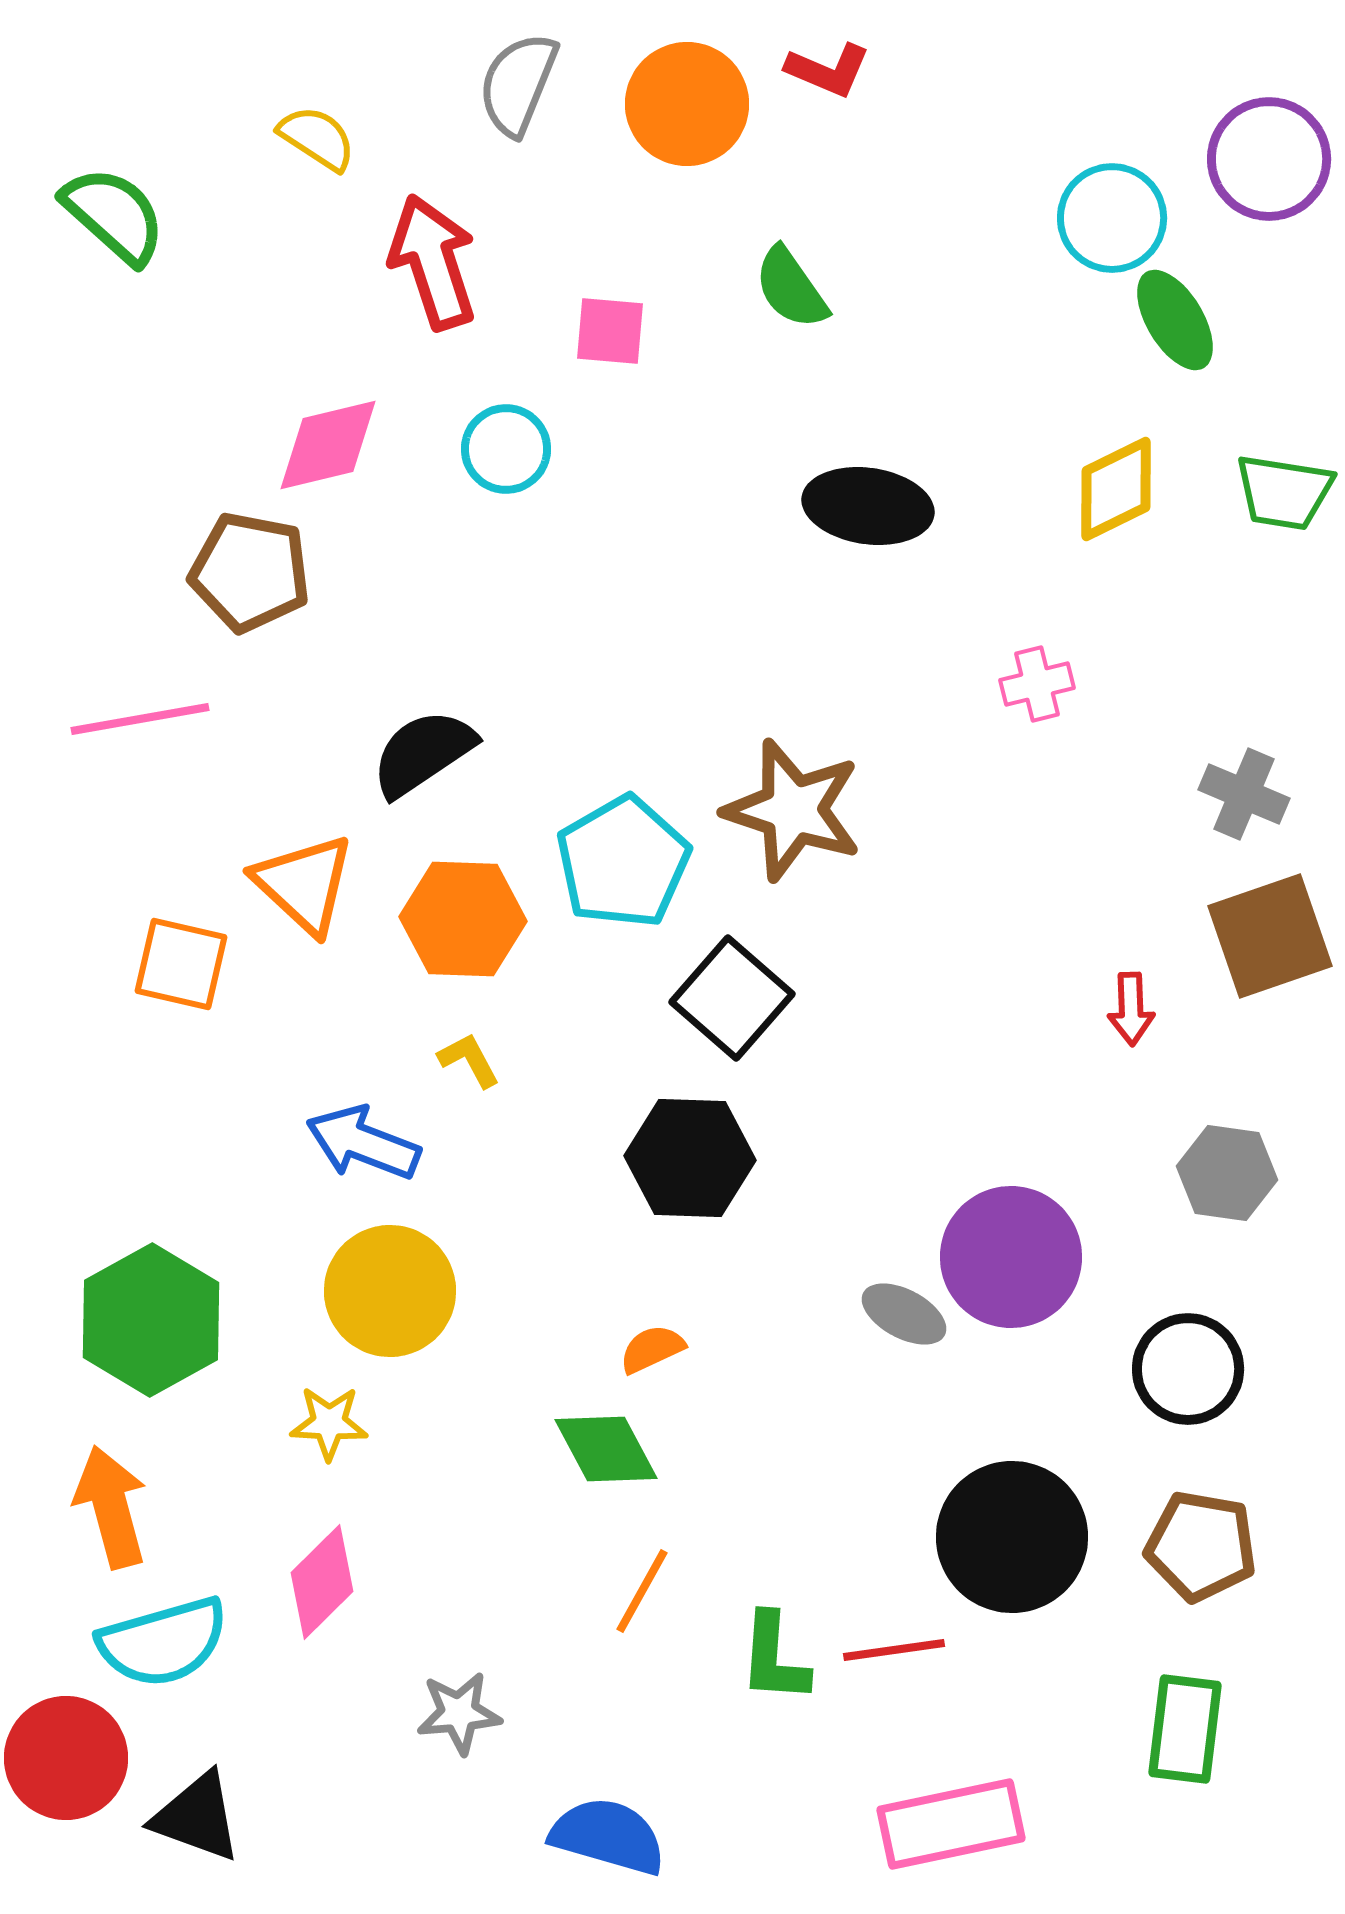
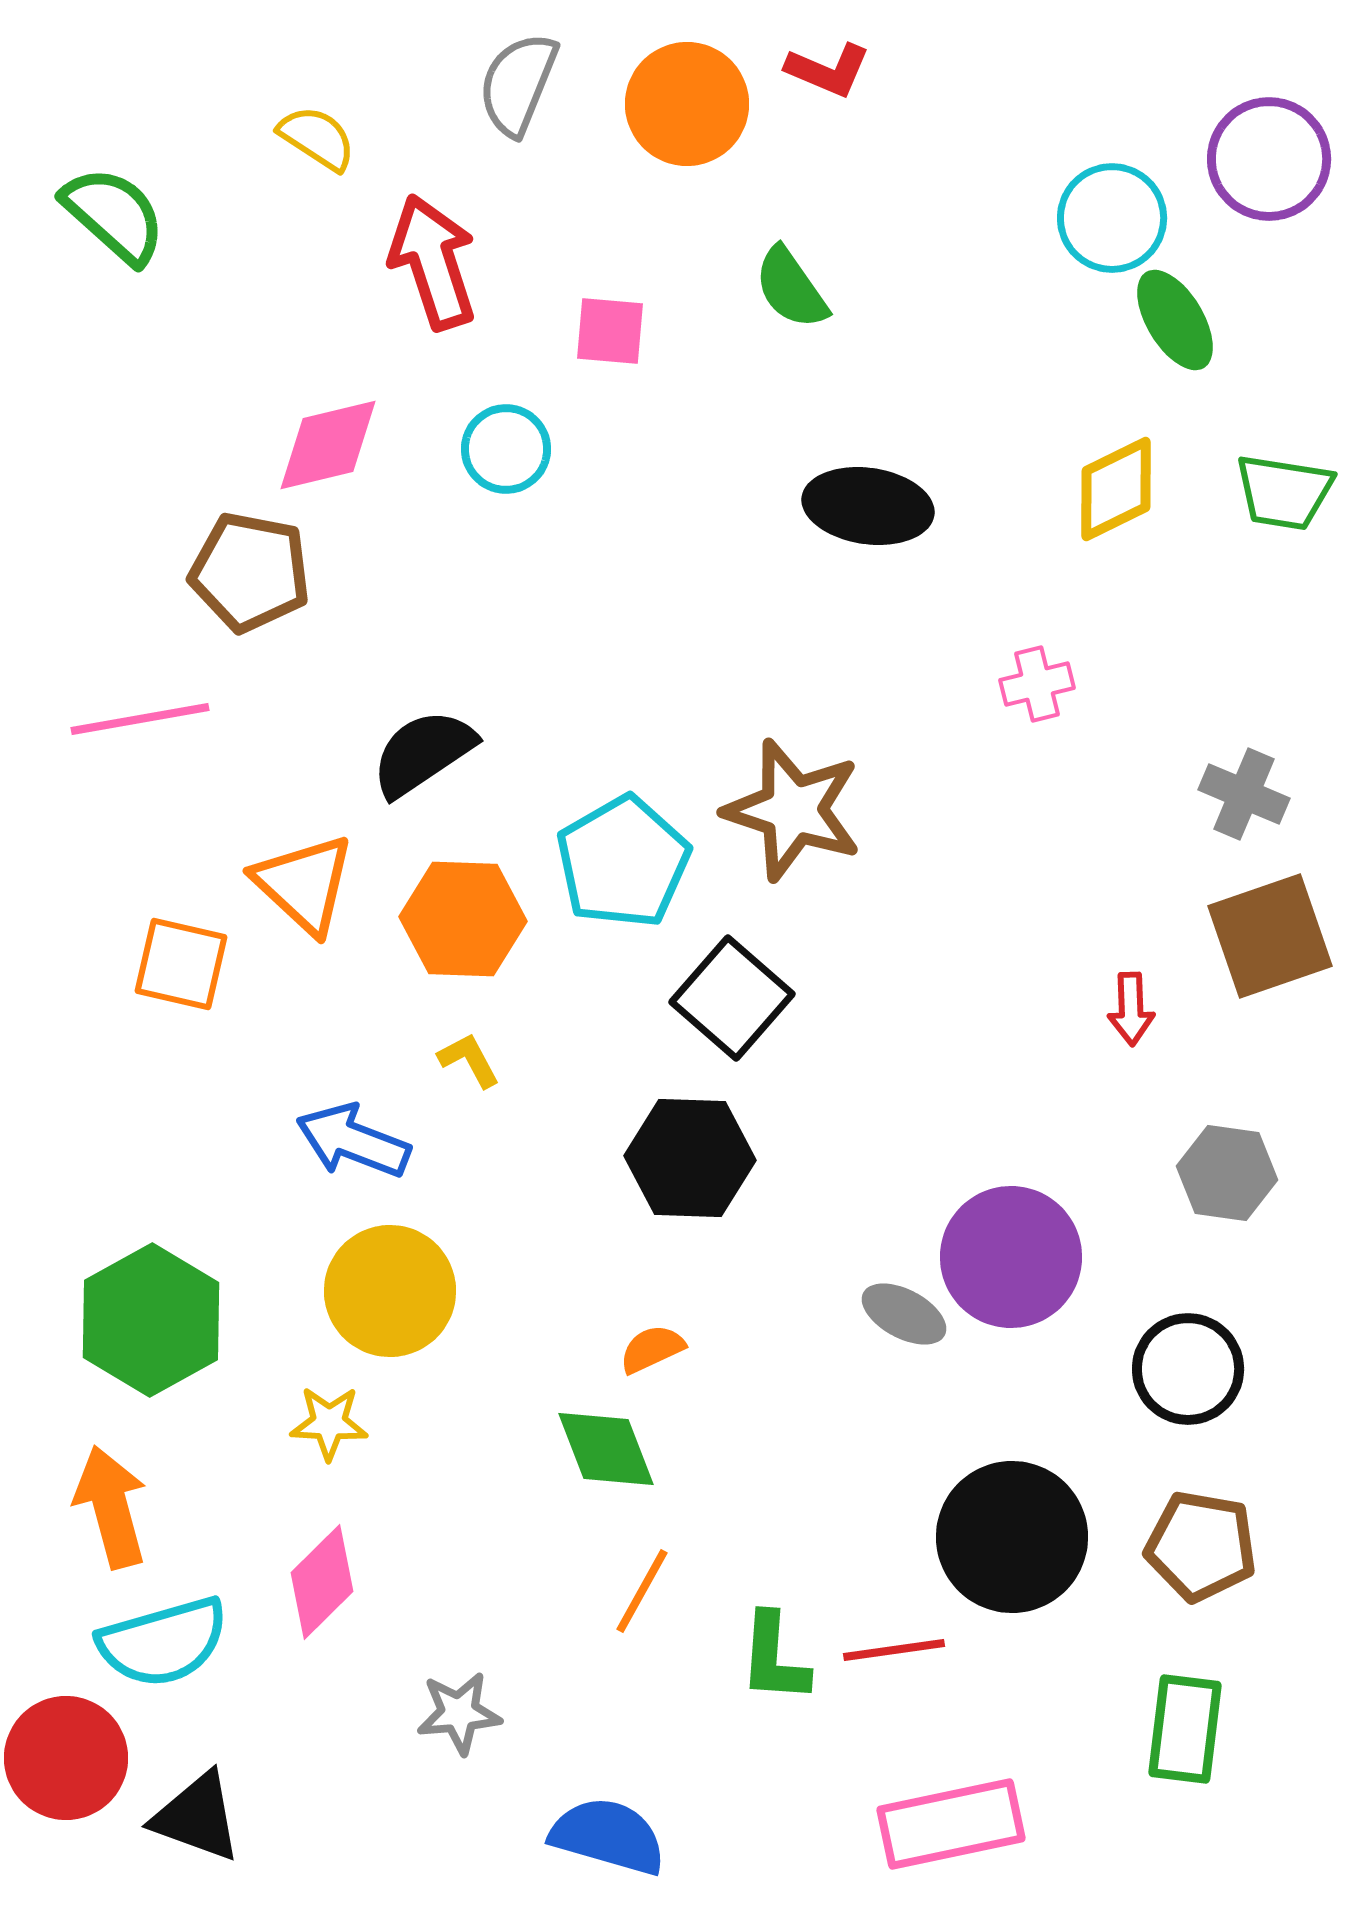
blue arrow at (363, 1143): moved 10 px left, 2 px up
green diamond at (606, 1449): rotated 7 degrees clockwise
